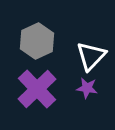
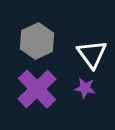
white triangle: moved 1 px right, 2 px up; rotated 20 degrees counterclockwise
purple star: moved 2 px left
